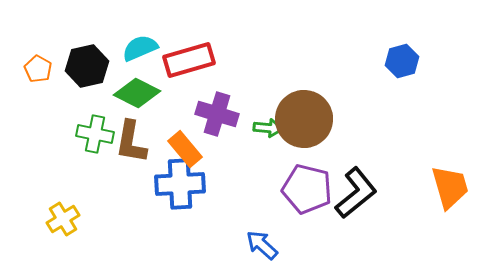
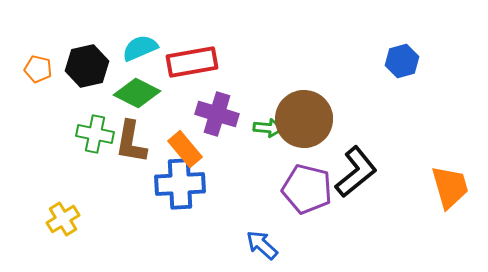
red rectangle: moved 3 px right, 2 px down; rotated 6 degrees clockwise
orange pentagon: rotated 16 degrees counterclockwise
black L-shape: moved 21 px up
